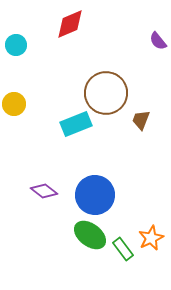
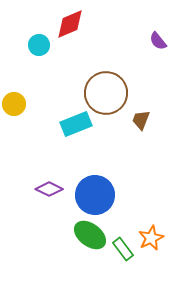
cyan circle: moved 23 px right
purple diamond: moved 5 px right, 2 px up; rotated 12 degrees counterclockwise
